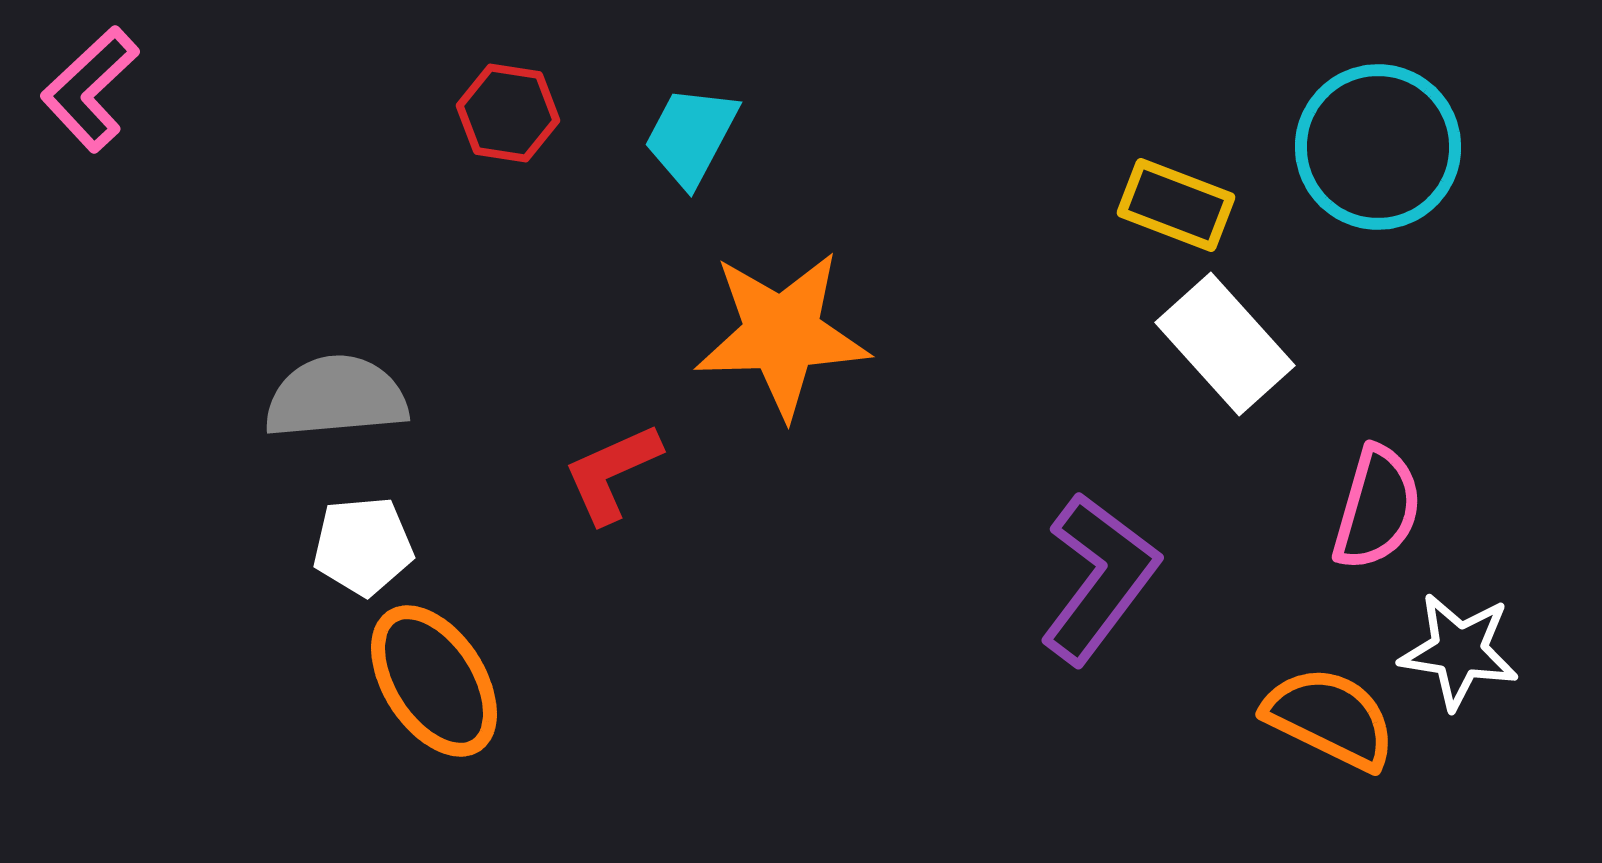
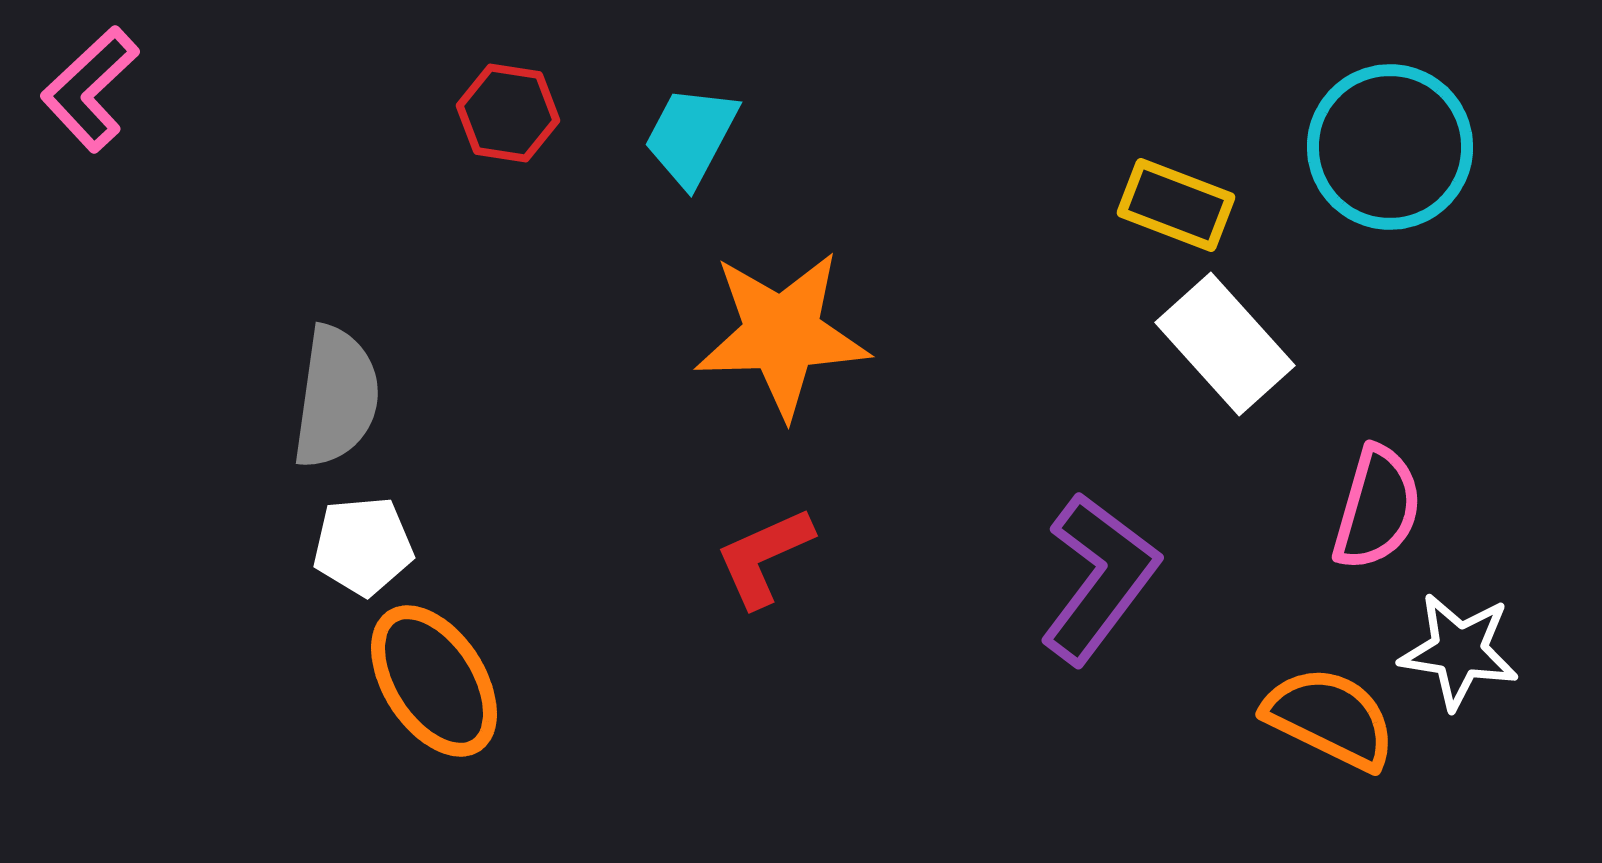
cyan circle: moved 12 px right
gray semicircle: rotated 103 degrees clockwise
red L-shape: moved 152 px right, 84 px down
